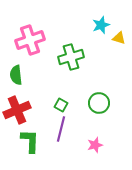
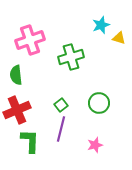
green square: rotated 24 degrees clockwise
